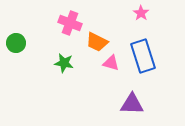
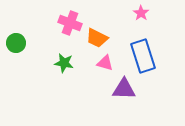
orange trapezoid: moved 4 px up
pink triangle: moved 6 px left
purple triangle: moved 8 px left, 15 px up
